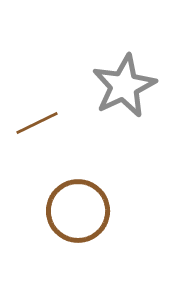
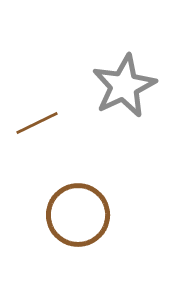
brown circle: moved 4 px down
